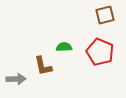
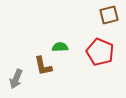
brown square: moved 4 px right
green semicircle: moved 4 px left
gray arrow: rotated 114 degrees clockwise
